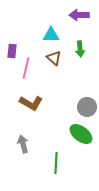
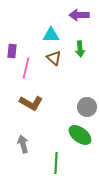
green ellipse: moved 1 px left, 1 px down
